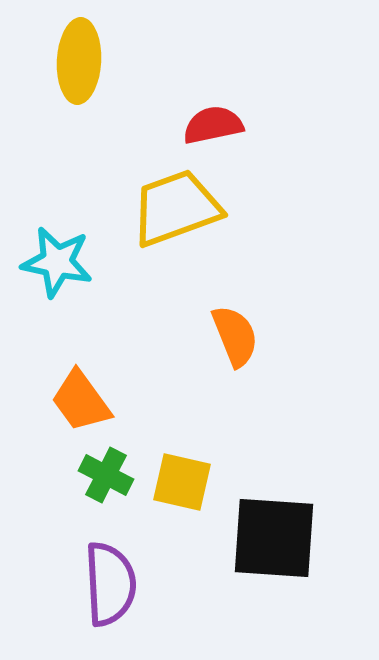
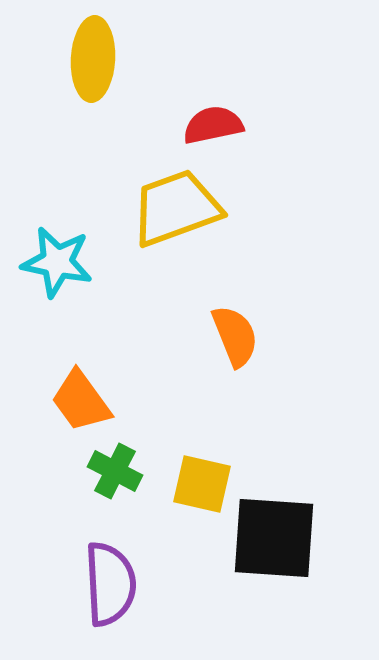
yellow ellipse: moved 14 px right, 2 px up
green cross: moved 9 px right, 4 px up
yellow square: moved 20 px right, 2 px down
